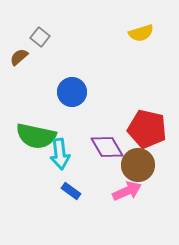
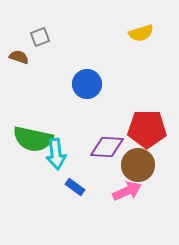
gray square: rotated 30 degrees clockwise
brown semicircle: rotated 60 degrees clockwise
blue circle: moved 15 px right, 8 px up
red pentagon: rotated 12 degrees counterclockwise
green semicircle: moved 3 px left, 3 px down
purple diamond: rotated 56 degrees counterclockwise
cyan arrow: moved 4 px left
blue rectangle: moved 4 px right, 4 px up
